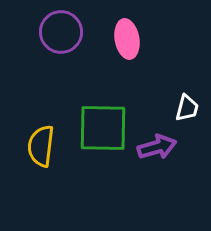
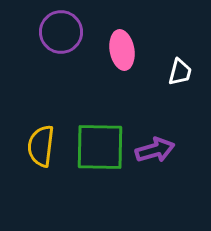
pink ellipse: moved 5 px left, 11 px down
white trapezoid: moved 7 px left, 36 px up
green square: moved 3 px left, 19 px down
purple arrow: moved 2 px left, 3 px down
